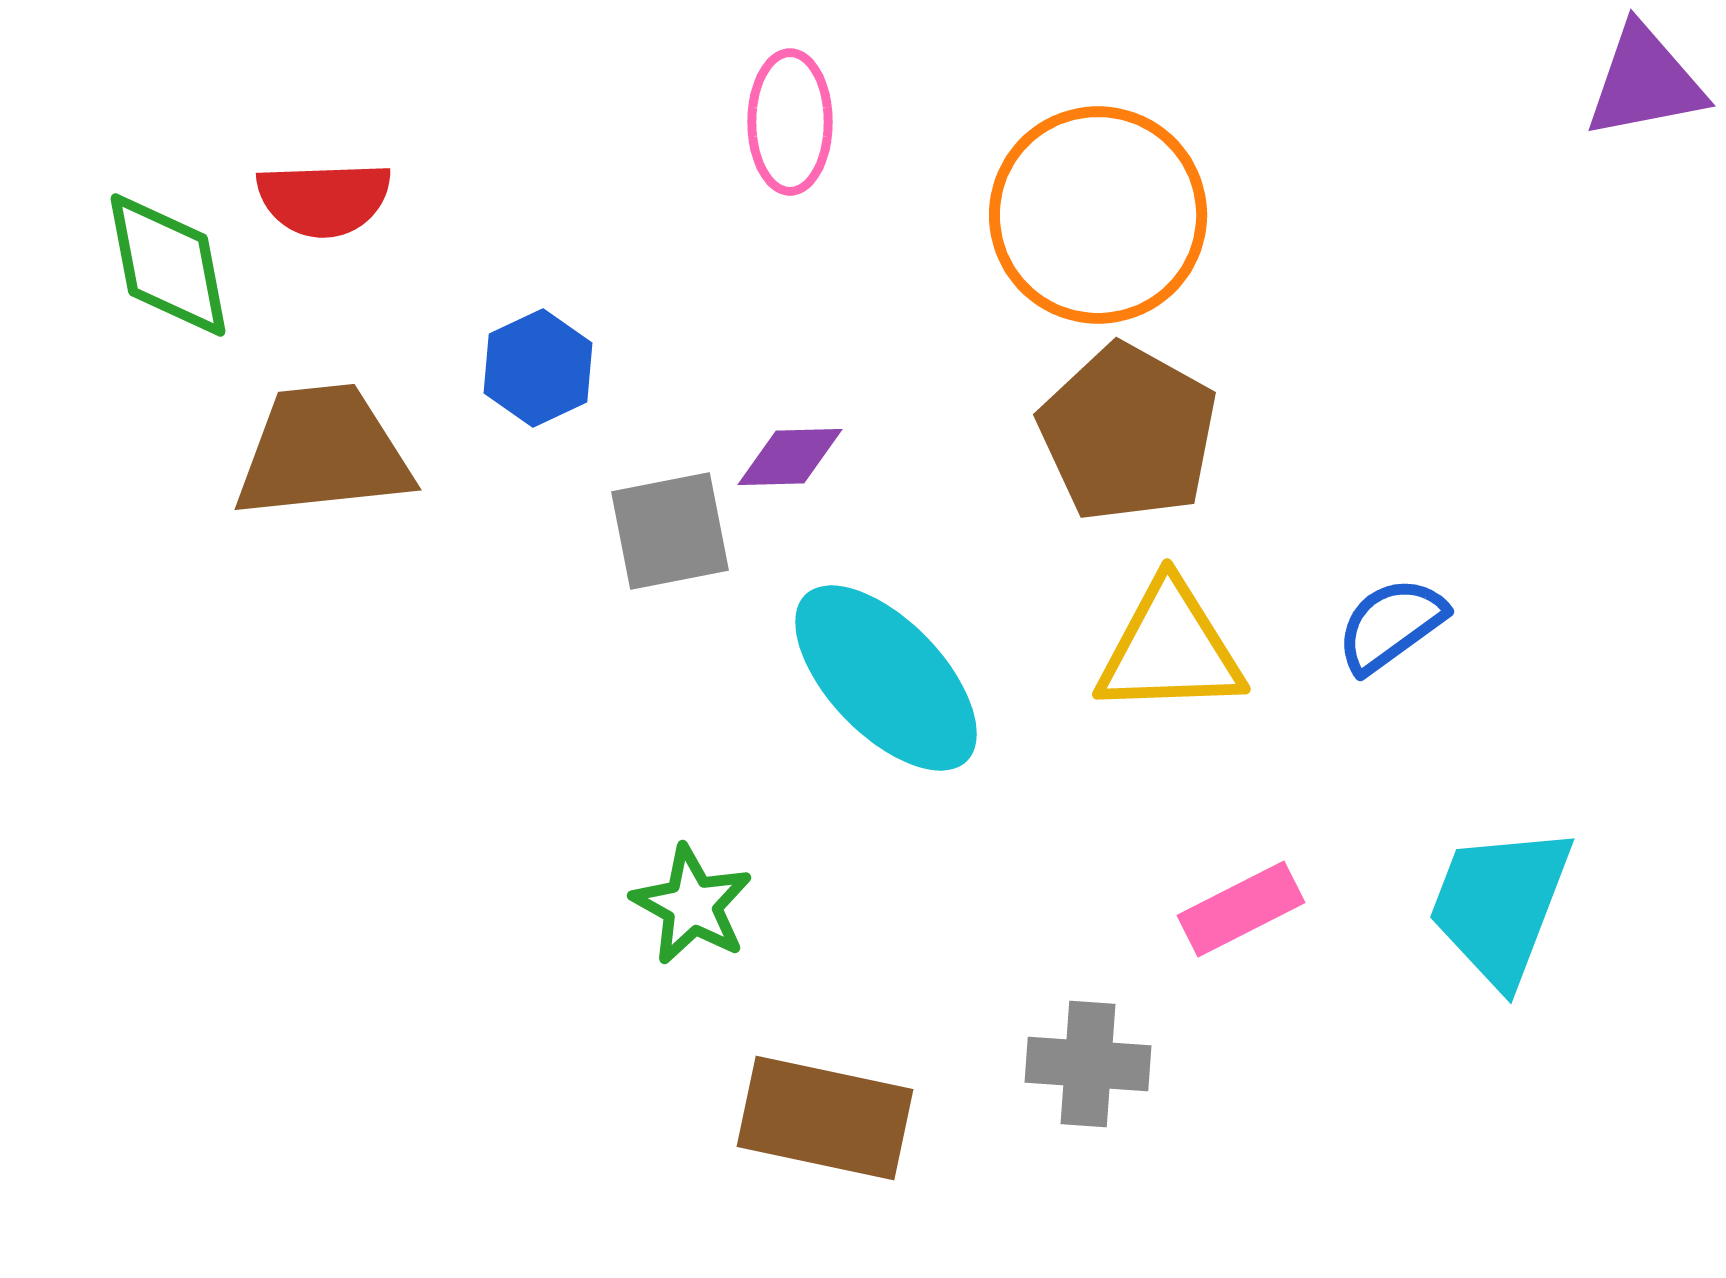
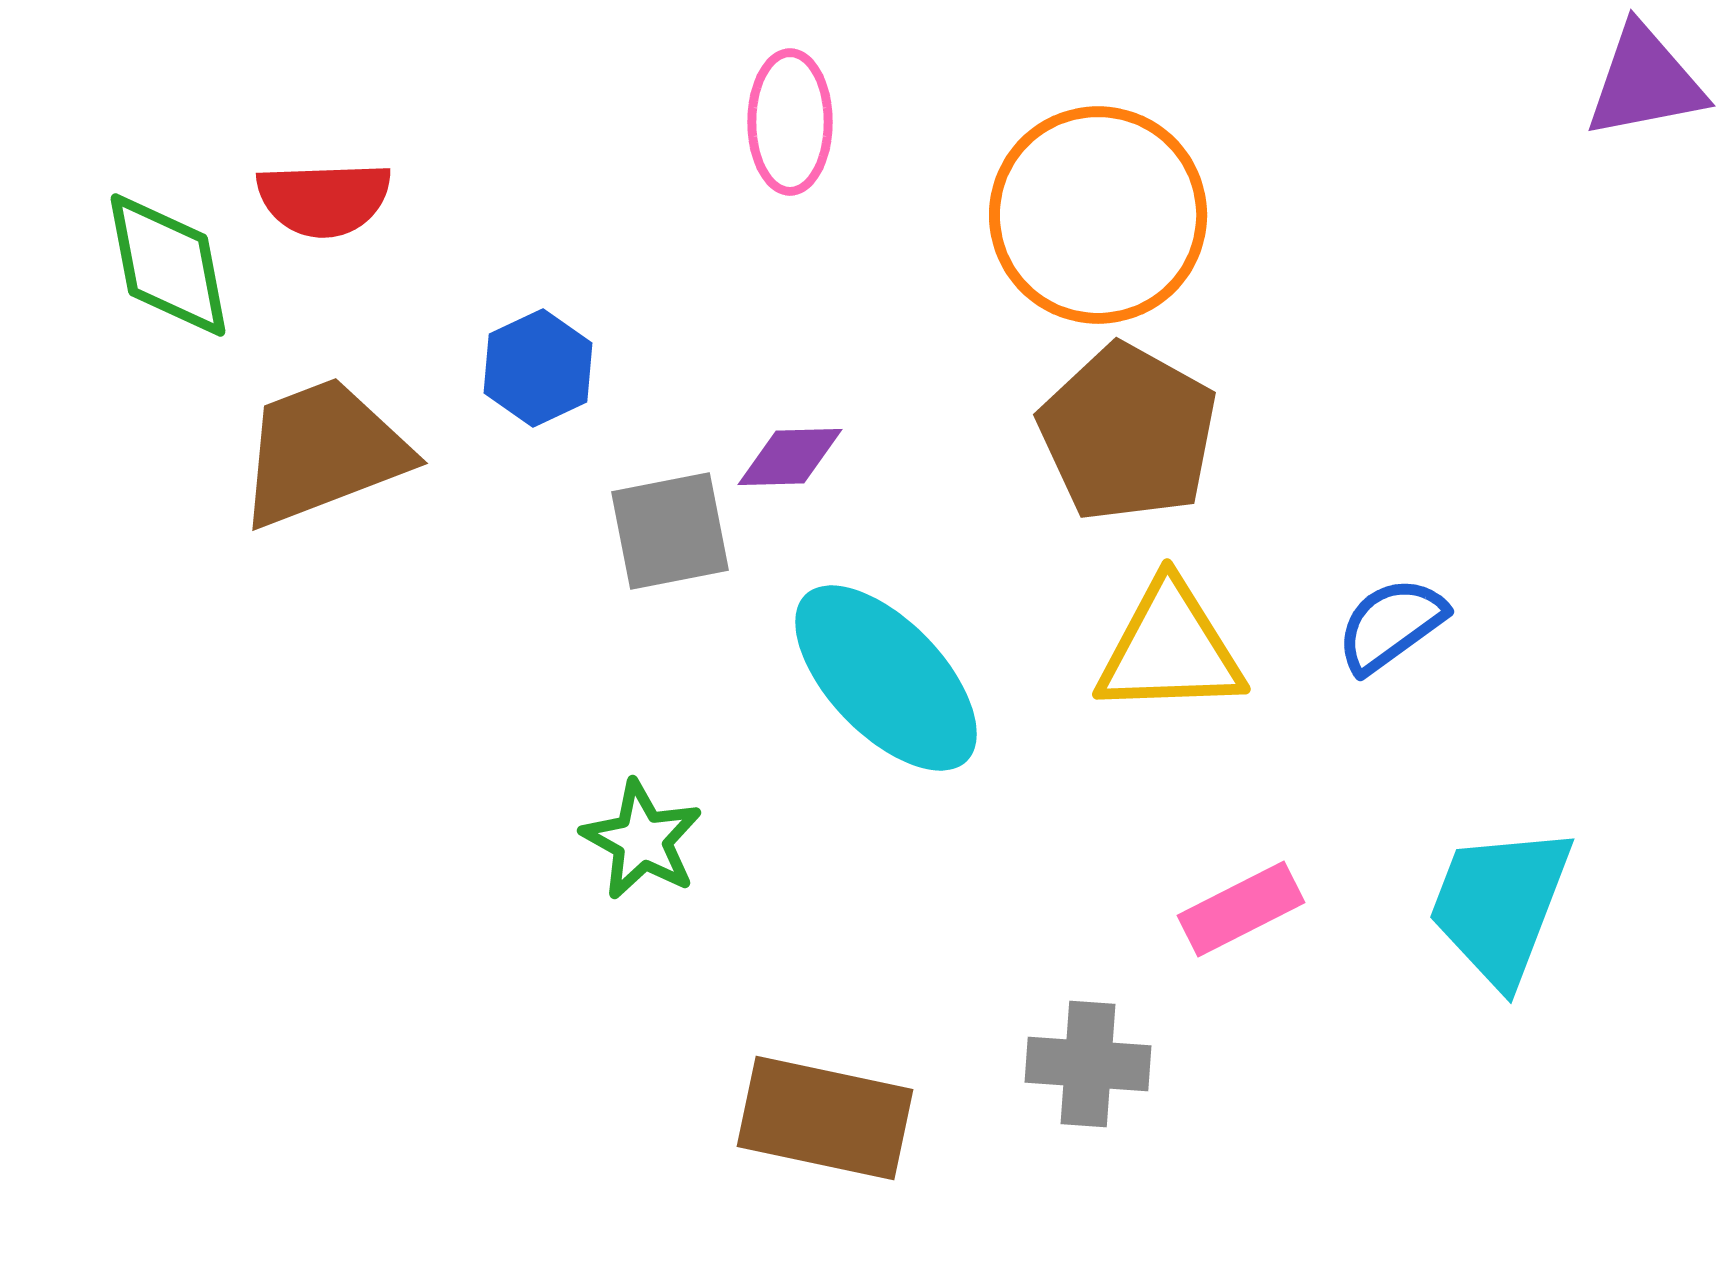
brown trapezoid: rotated 15 degrees counterclockwise
green star: moved 50 px left, 65 px up
